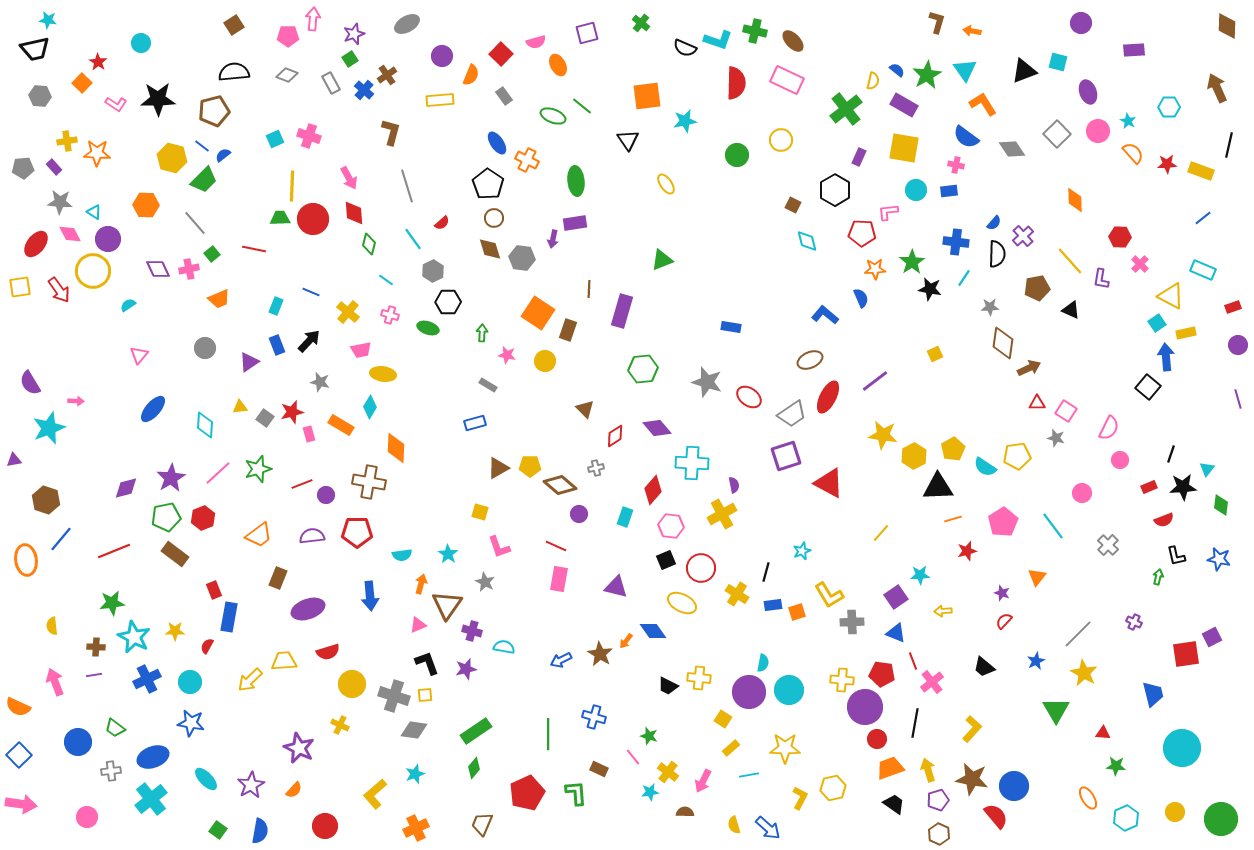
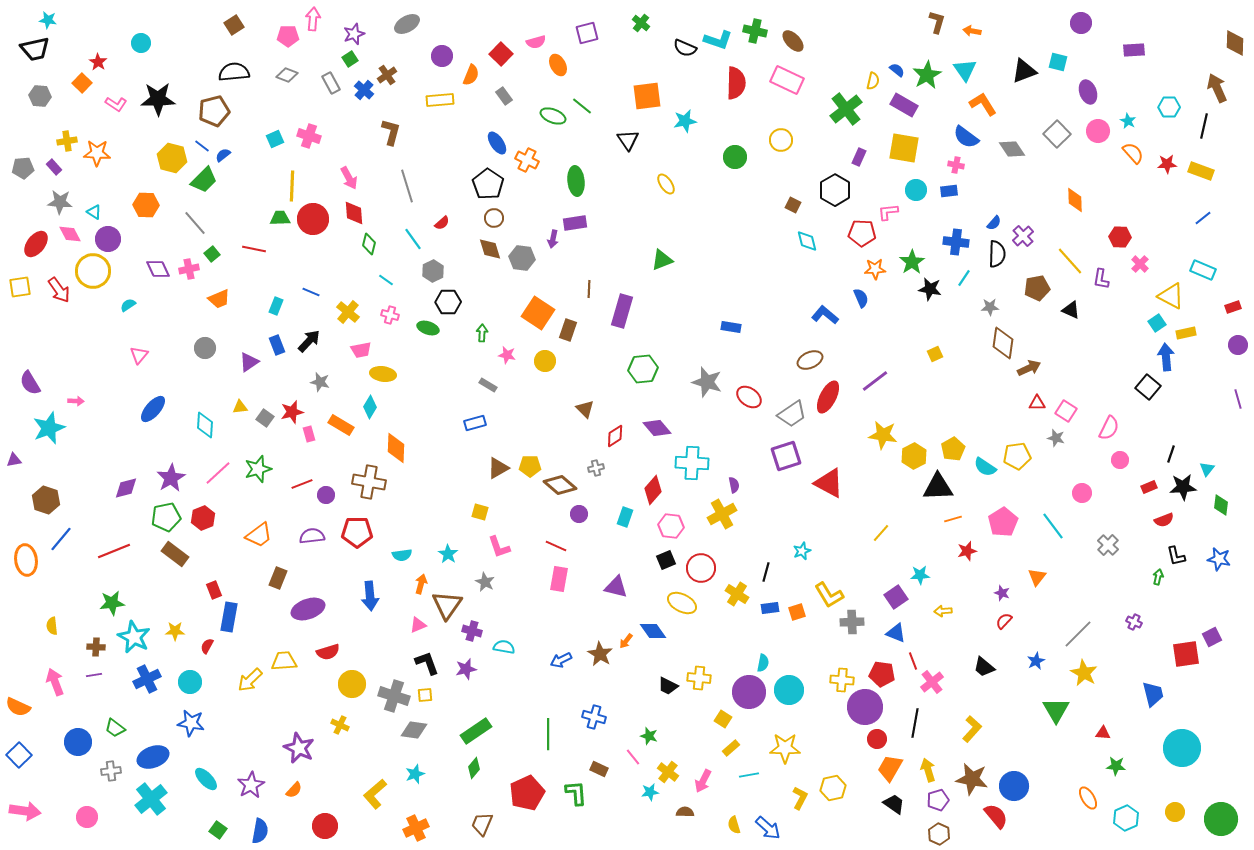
brown diamond at (1227, 26): moved 8 px right, 17 px down
black line at (1229, 145): moved 25 px left, 19 px up
green circle at (737, 155): moved 2 px left, 2 px down
blue rectangle at (773, 605): moved 3 px left, 3 px down
orange trapezoid at (890, 768): rotated 40 degrees counterclockwise
pink arrow at (21, 804): moved 4 px right, 7 px down
